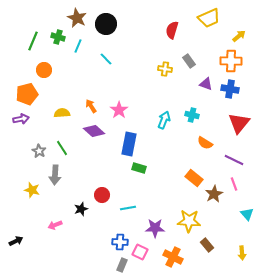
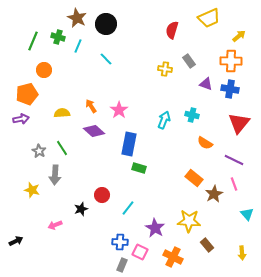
cyan line at (128, 208): rotated 42 degrees counterclockwise
purple star at (155, 228): rotated 30 degrees clockwise
